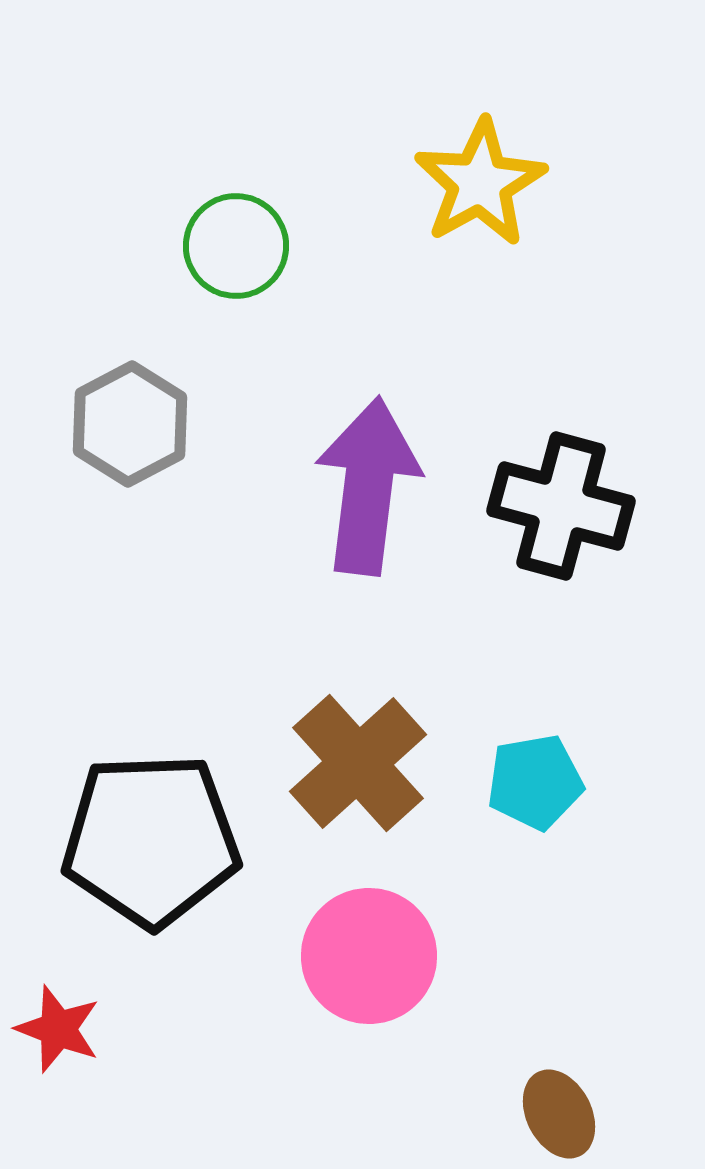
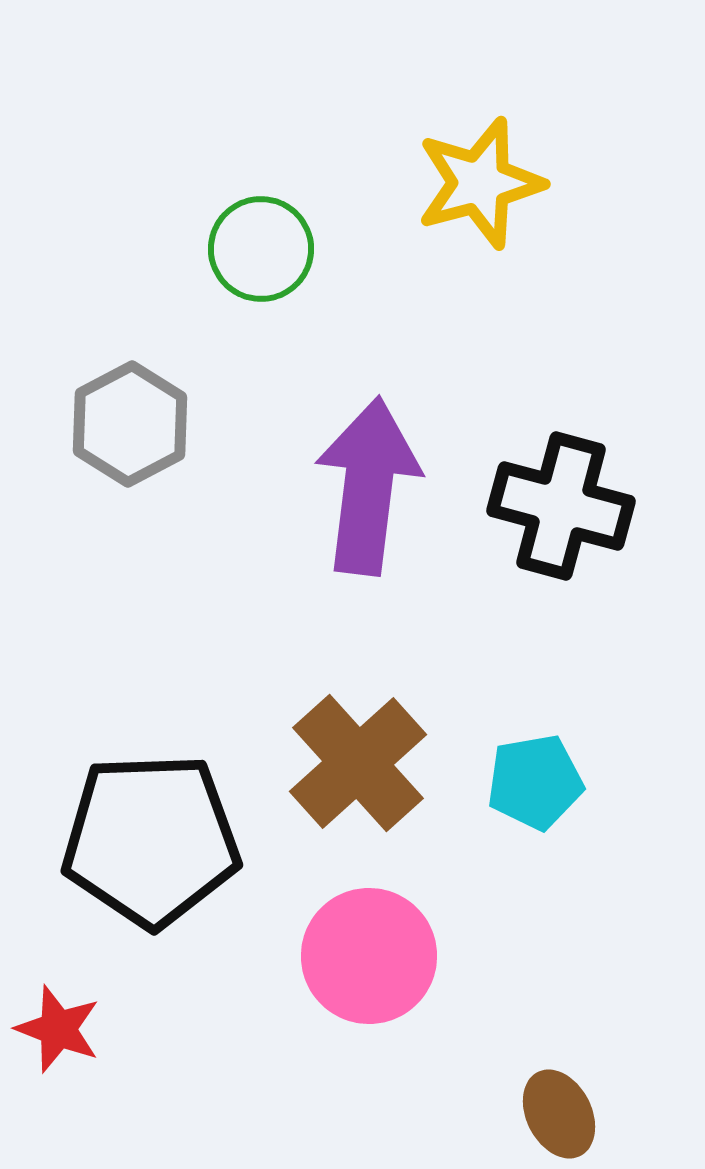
yellow star: rotated 14 degrees clockwise
green circle: moved 25 px right, 3 px down
